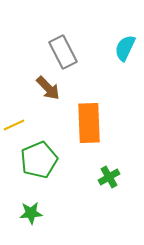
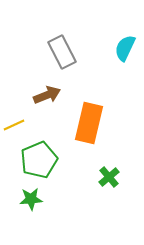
gray rectangle: moved 1 px left
brown arrow: moved 1 px left, 7 px down; rotated 68 degrees counterclockwise
orange rectangle: rotated 15 degrees clockwise
green cross: rotated 10 degrees counterclockwise
green star: moved 14 px up
